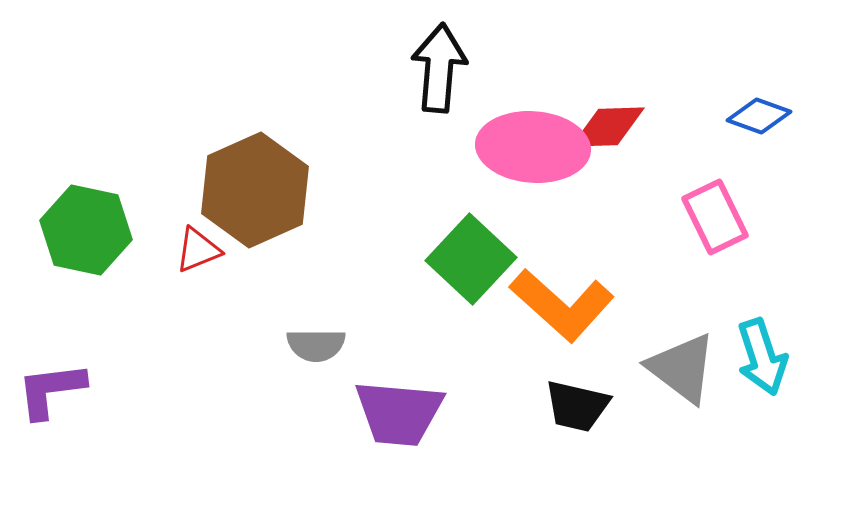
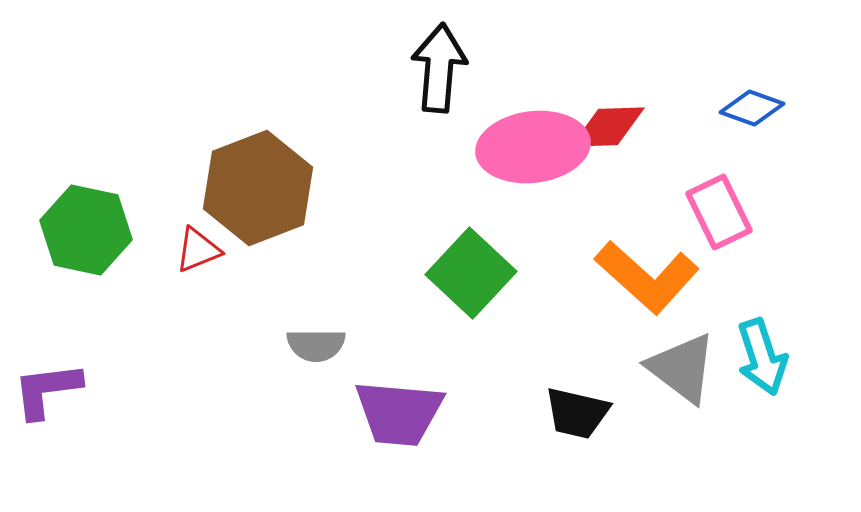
blue diamond: moved 7 px left, 8 px up
pink ellipse: rotated 11 degrees counterclockwise
brown hexagon: moved 3 px right, 2 px up; rotated 3 degrees clockwise
pink rectangle: moved 4 px right, 5 px up
green square: moved 14 px down
orange L-shape: moved 85 px right, 28 px up
purple L-shape: moved 4 px left
black trapezoid: moved 7 px down
